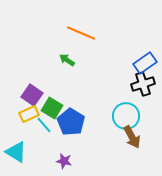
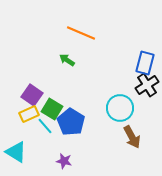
blue rectangle: rotated 40 degrees counterclockwise
black cross: moved 4 px right, 1 px down; rotated 15 degrees counterclockwise
green square: moved 1 px down
cyan circle: moved 6 px left, 8 px up
cyan line: moved 1 px right, 1 px down
